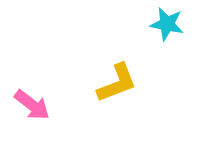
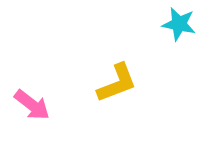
cyan star: moved 12 px right
